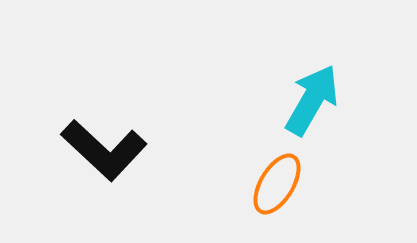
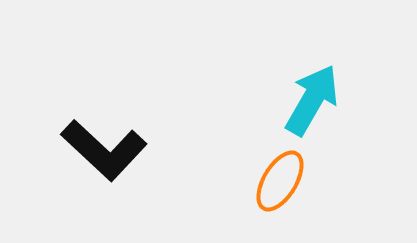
orange ellipse: moved 3 px right, 3 px up
